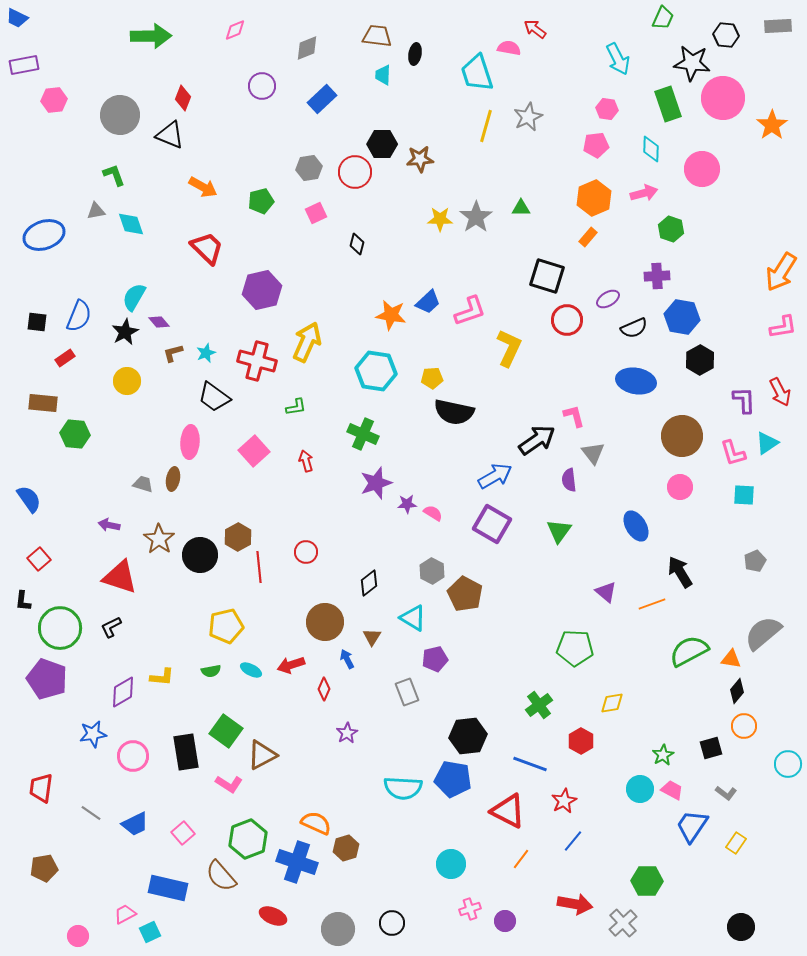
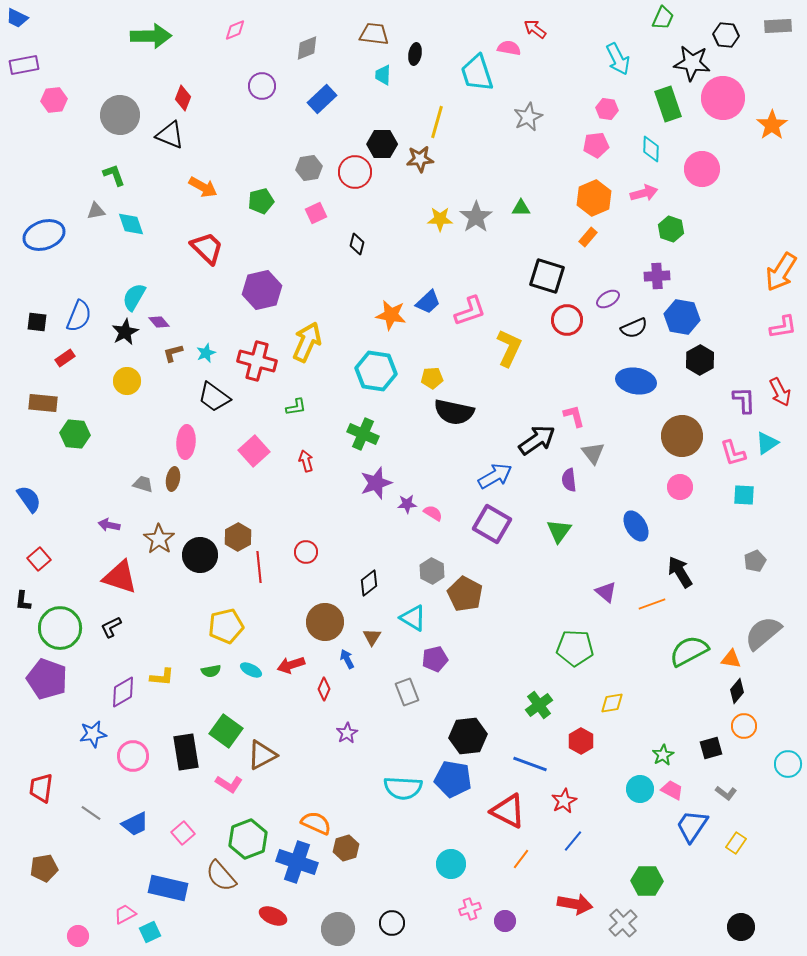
brown trapezoid at (377, 36): moved 3 px left, 2 px up
yellow line at (486, 126): moved 49 px left, 4 px up
pink ellipse at (190, 442): moved 4 px left
